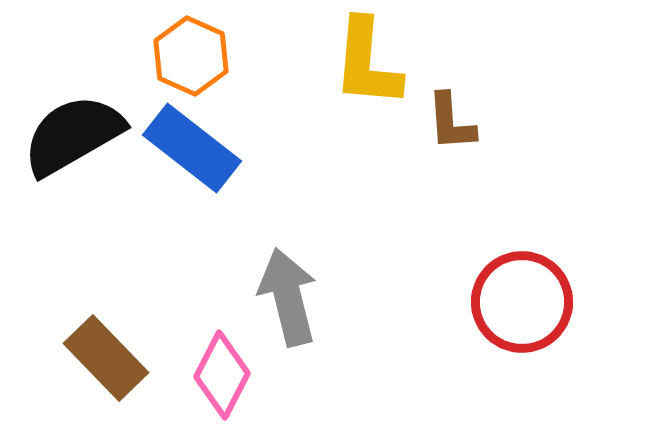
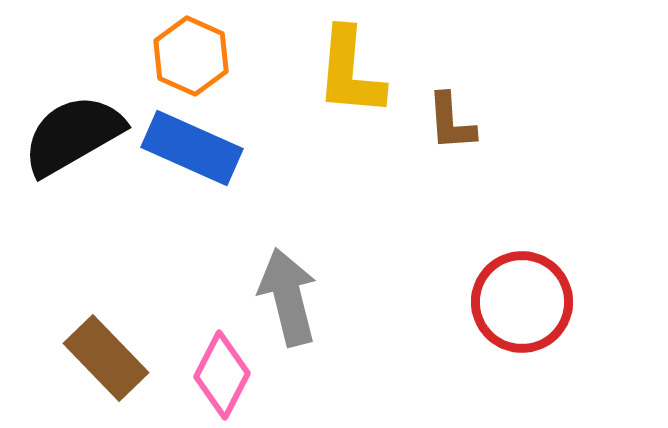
yellow L-shape: moved 17 px left, 9 px down
blue rectangle: rotated 14 degrees counterclockwise
